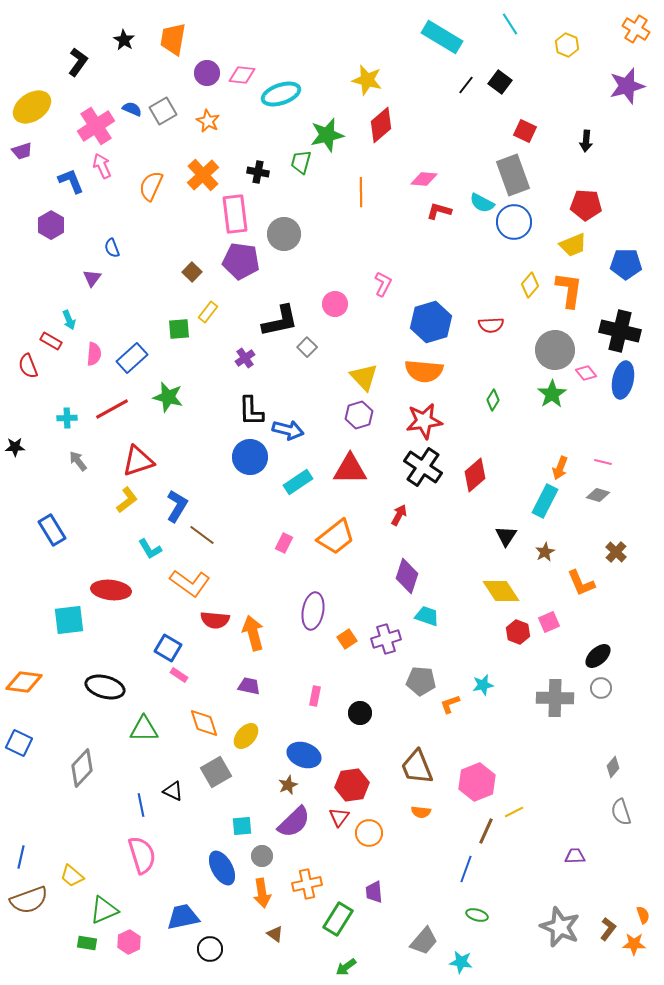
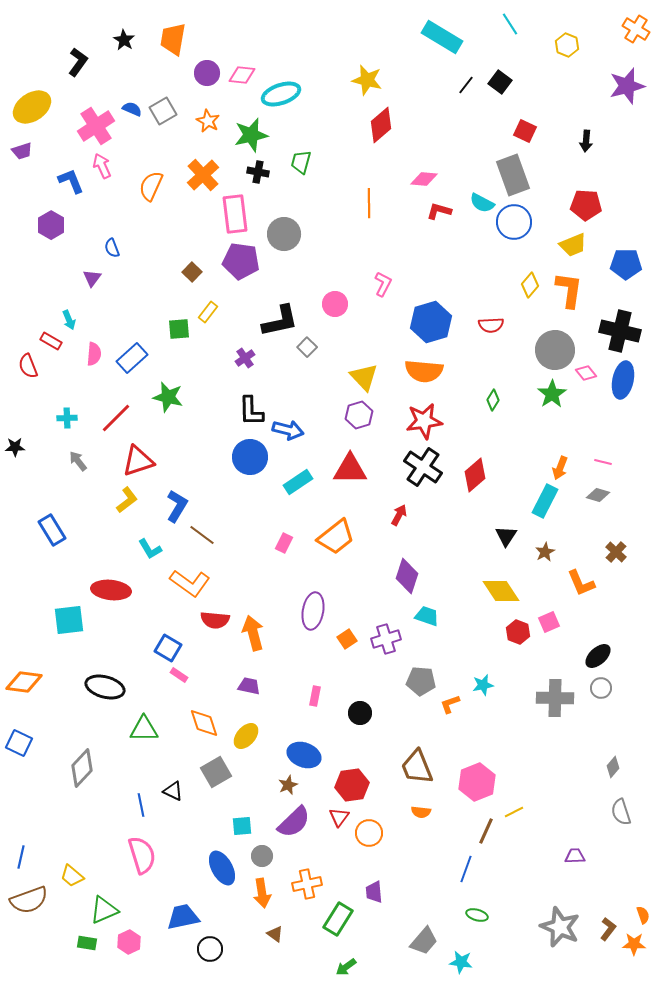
green star at (327, 135): moved 76 px left
orange line at (361, 192): moved 8 px right, 11 px down
red line at (112, 409): moved 4 px right, 9 px down; rotated 16 degrees counterclockwise
